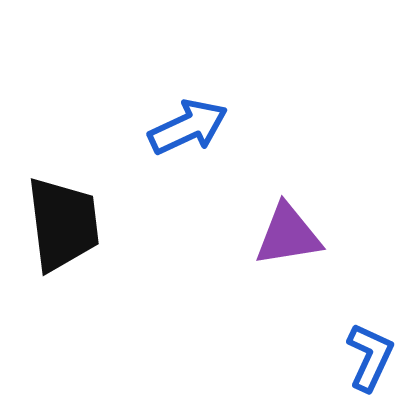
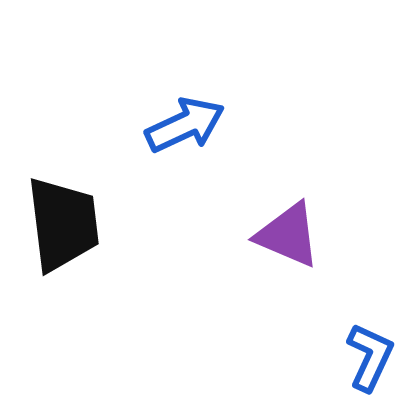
blue arrow: moved 3 px left, 2 px up
purple triangle: rotated 32 degrees clockwise
